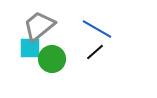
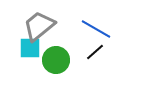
blue line: moved 1 px left
green circle: moved 4 px right, 1 px down
